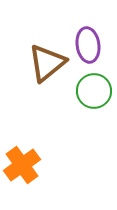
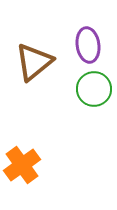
brown triangle: moved 13 px left, 1 px up
green circle: moved 2 px up
